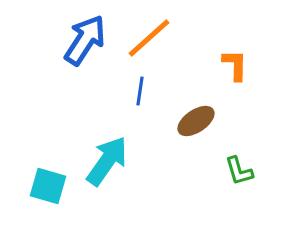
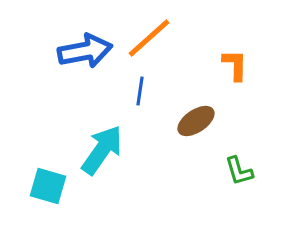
blue arrow: moved 11 px down; rotated 46 degrees clockwise
cyan arrow: moved 5 px left, 11 px up
